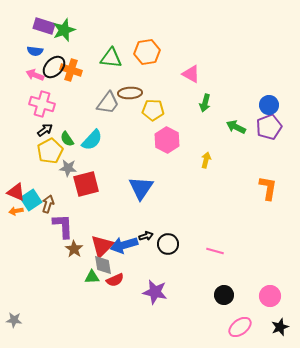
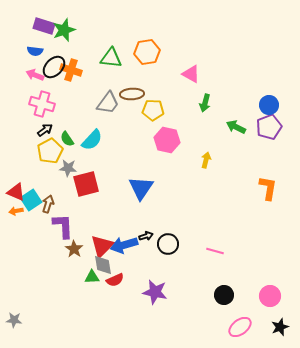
brown ellipse at (130, 93): moved 2 px right, 1 px down
pink hexagon at (167, 140): rotated 15 degrees counterclockwise
